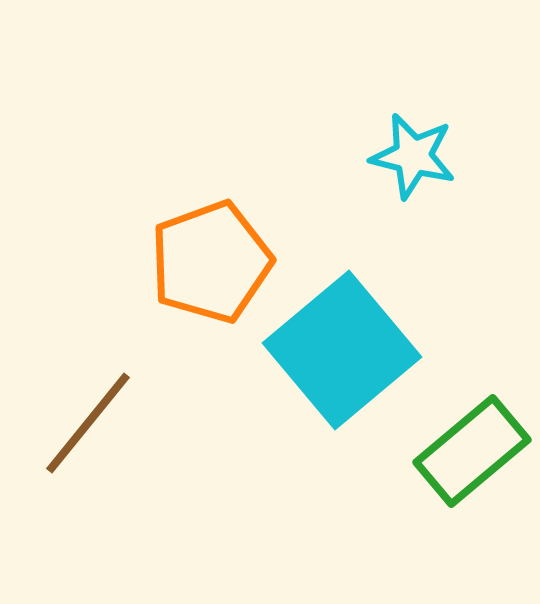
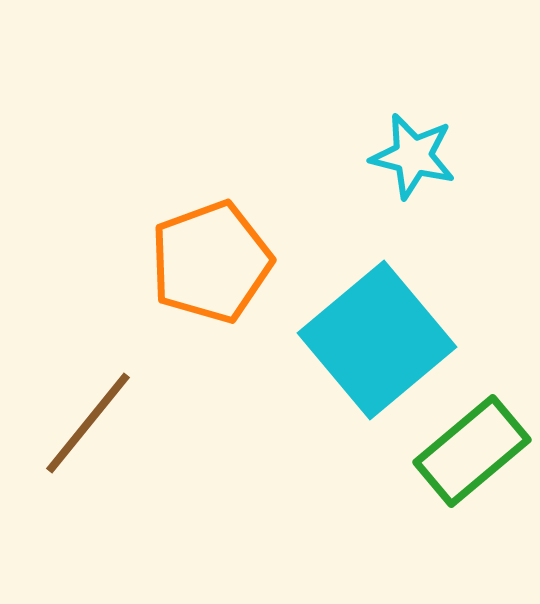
cyan square: moved 35 px right, 10 px up
